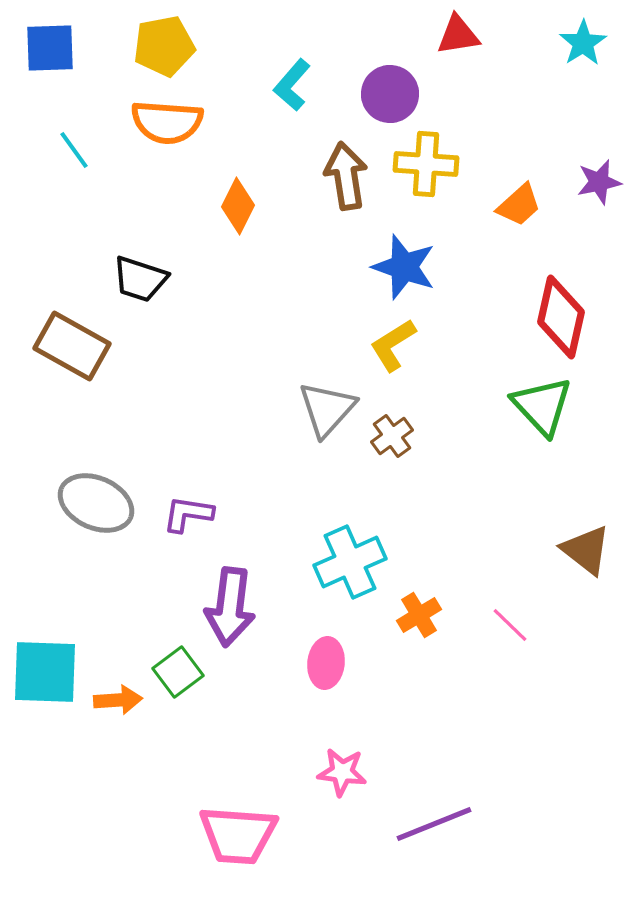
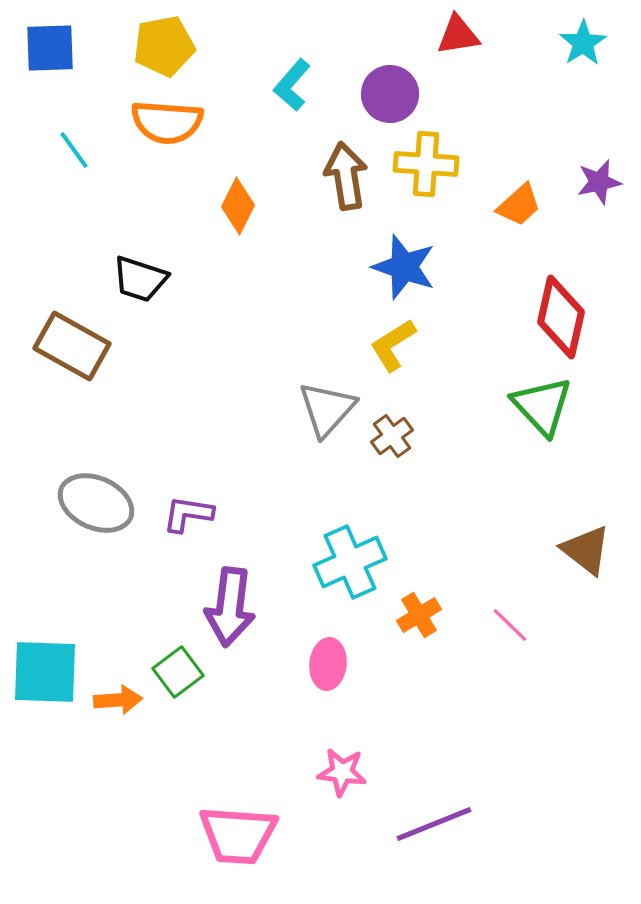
pink ellipse: moved 2 px right, 1 px down
